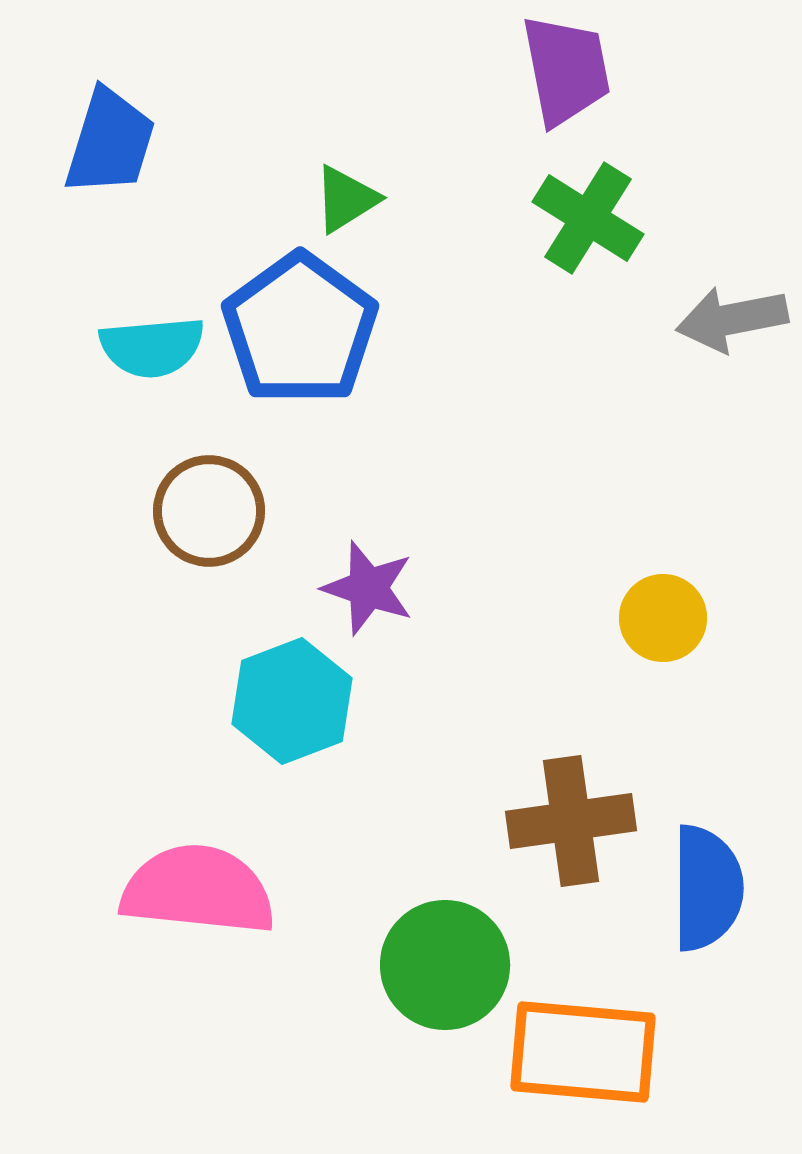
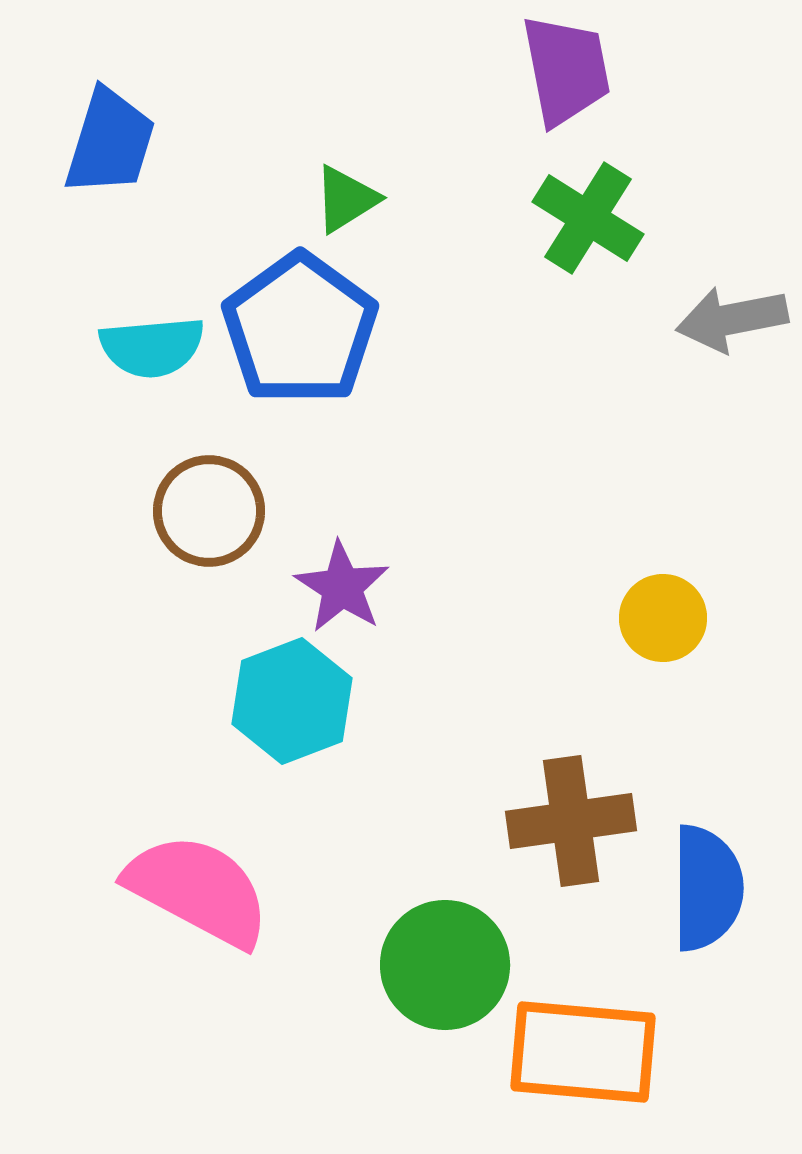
purple star: moved 26 px left, 1 px up; rotated 14 degrees clockwise
pink semicircle: rotated 22 degrees clockwise
